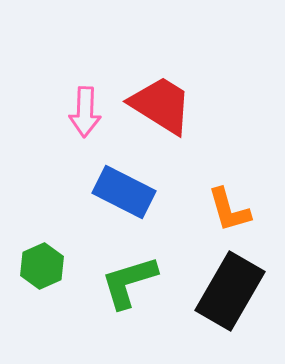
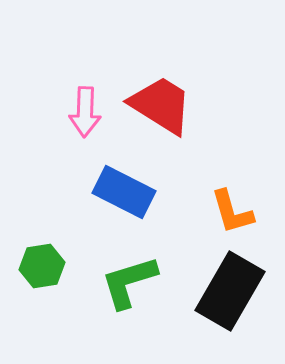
orange L-shape: moved 3 px right, 2 px down
green hexagon: rotated 15 degrees clockwise
